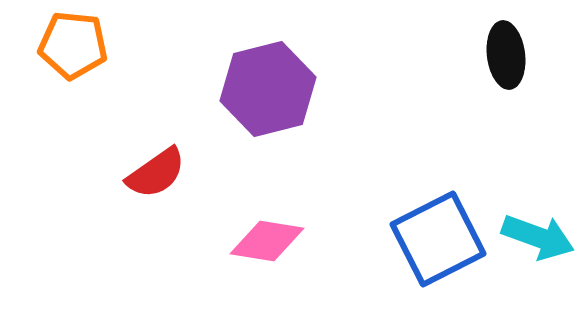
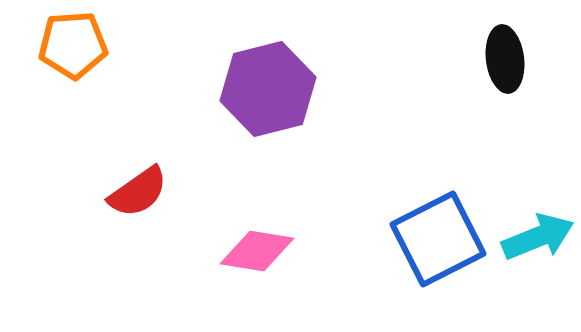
orange pentagon: rotated 10 degrees counterclockwise
black ellipse: moved 1 px left, 4 px down
red semicircle: moved 18 px left, 19 px down
cyan arrow: rotated 42 degrees counterclockwise
pink diamond: moved 10 px left, 10 px down
